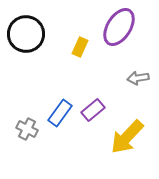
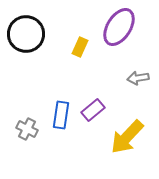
blue rectangle: moved 1 px right, 2 px down; rotated 28 degrees counterclockwise
